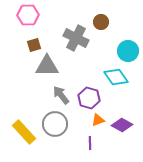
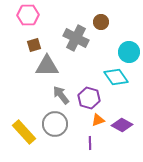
cyan circle: moved 1 px right, 1 px down
